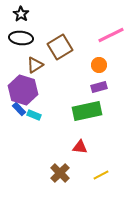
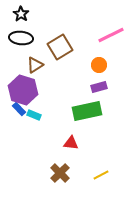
red triangle: moved 9 px left, 4 px up
